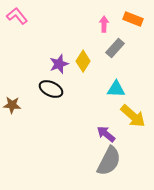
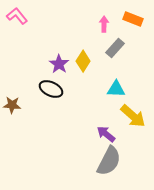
purple star: rotated 18 degrees counterclockwise
